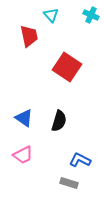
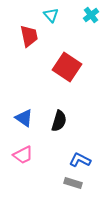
cyan cross: rotated 28 degrees clockwise
gray rectangle: moved 4 px right
